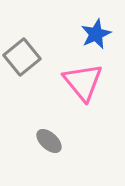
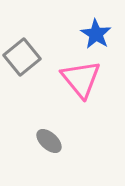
blue star: rotated 16 degrees counterclockwise
pink triangle: moved 2 px left, 3 px up
